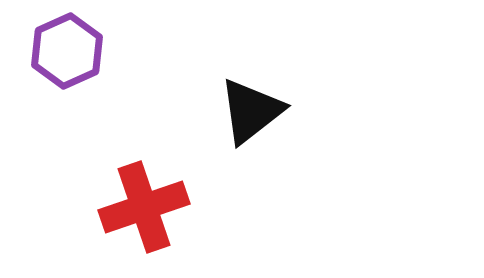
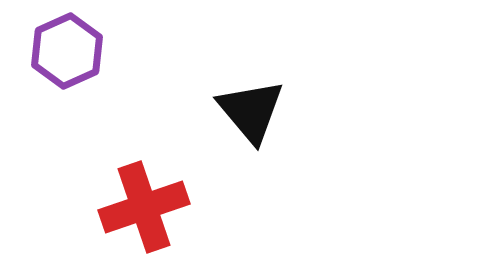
black triangle: rotated 32 degrees counterclockwise
